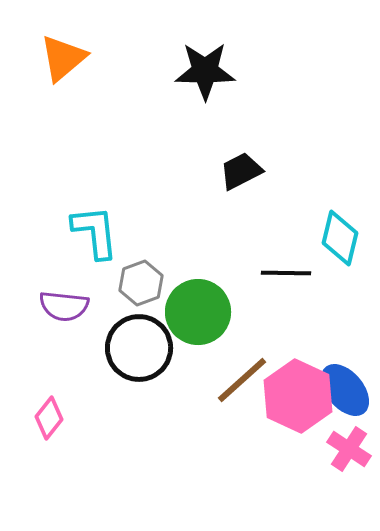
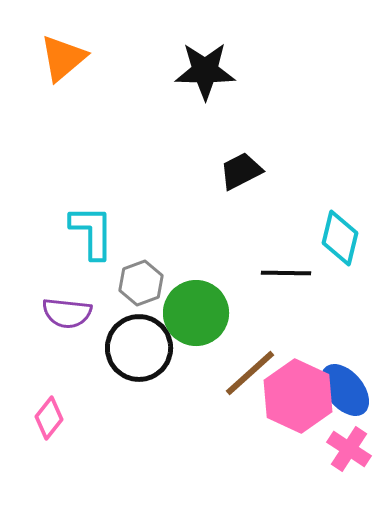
cyan L-shape: moved 3 px left; rotated 6 degrees clockwise
purple semicircle: moved 3 px right, 7 px down
green circle: moved 2 px left, 1 px down
brown line: moved 8 px right, 7 px up
